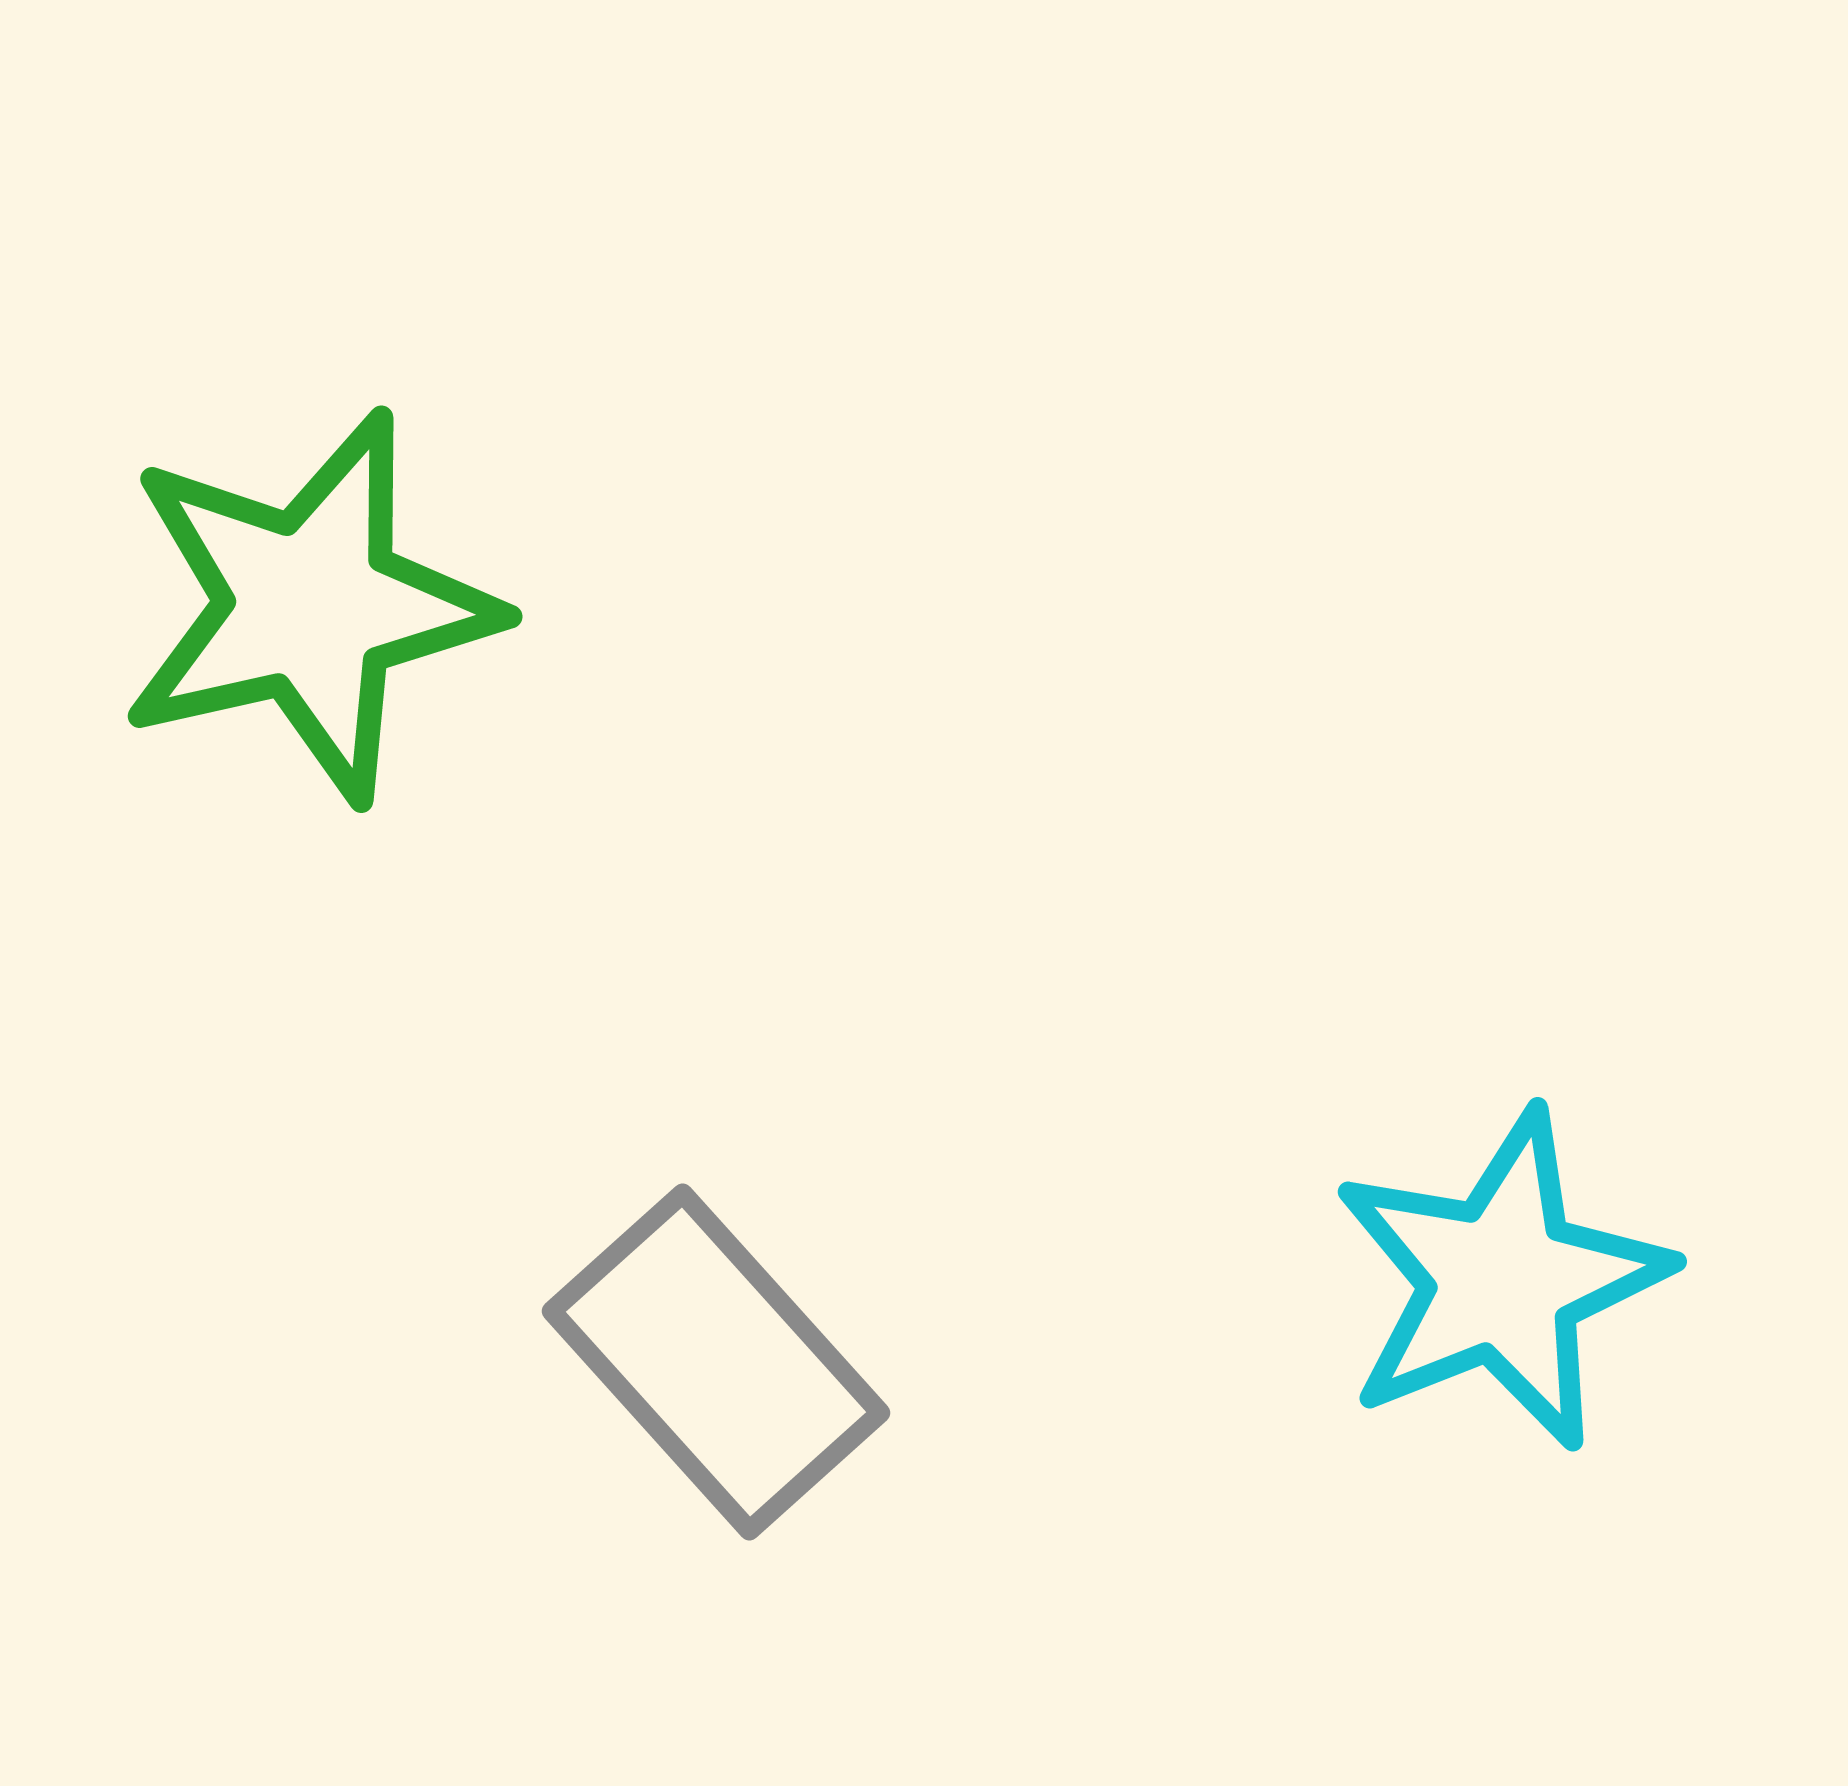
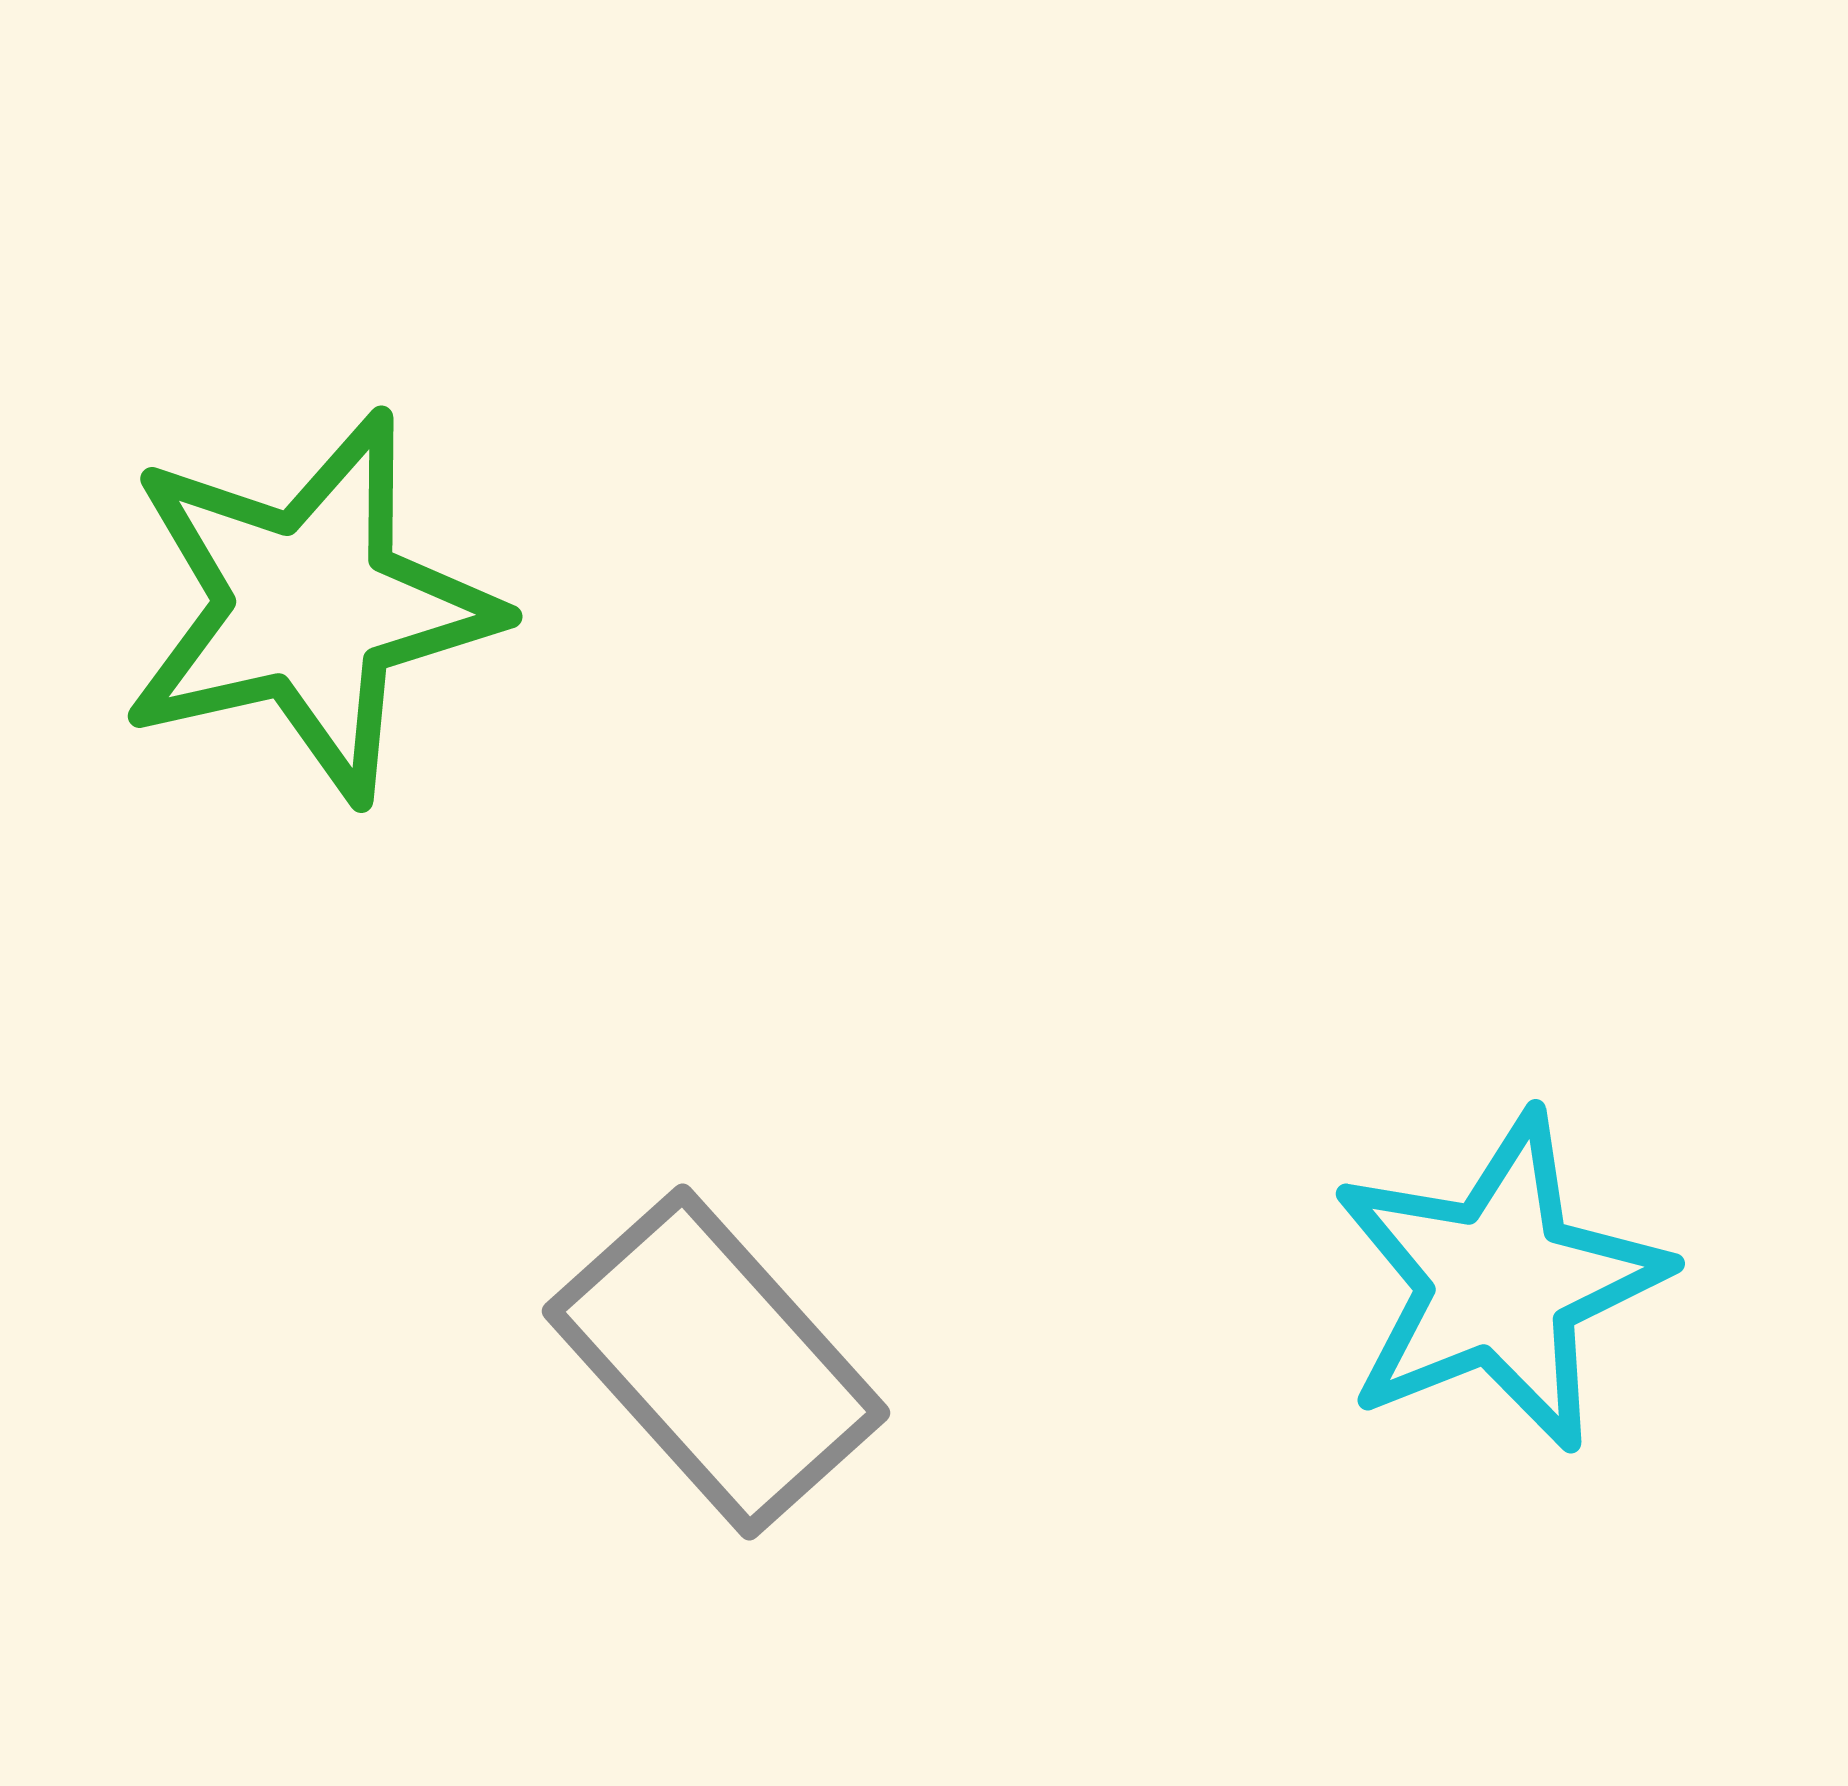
cyan star: moved 2 px left, 2 px down
